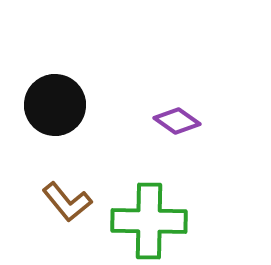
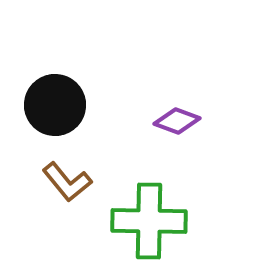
purple diamond: rotated 15 degrees counterclockwise
brown L-shape: moved 20 px up
